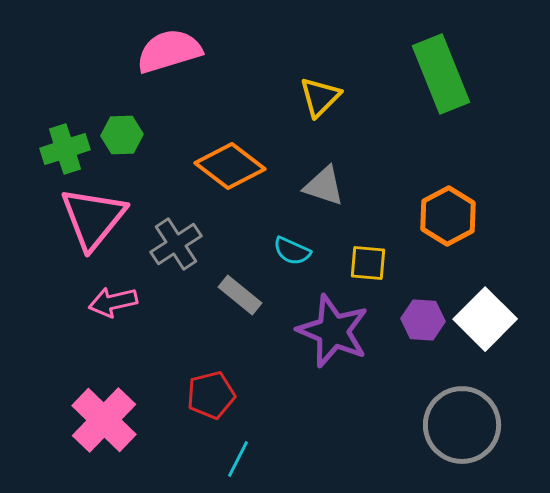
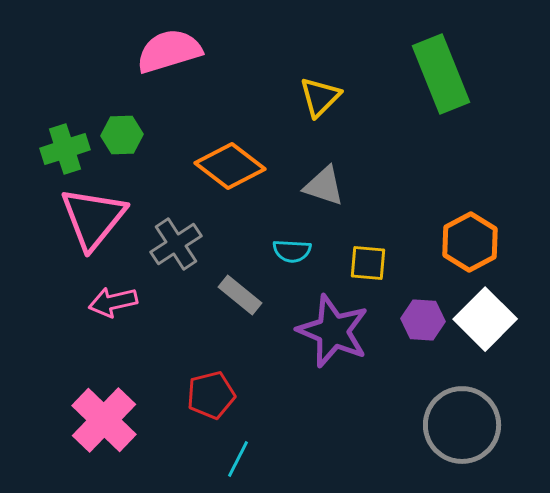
orange hexagon: moved 22 px right, 26 px down
cyan semicircle: rotated 21 degrees counterclockwise
